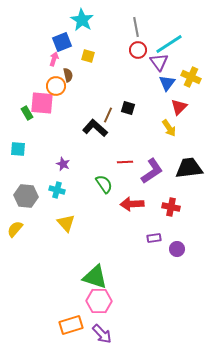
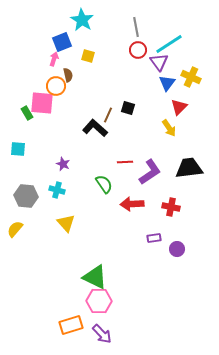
purple L-shape: moved 2 px left, 1 px down
green triangle: rotated 8 degrees clockwise
